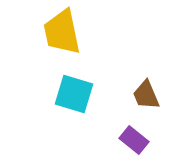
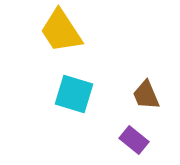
yellow trapezoid: moved 1 px left, 1 px up; rotated 21 degrees counterclockwise
